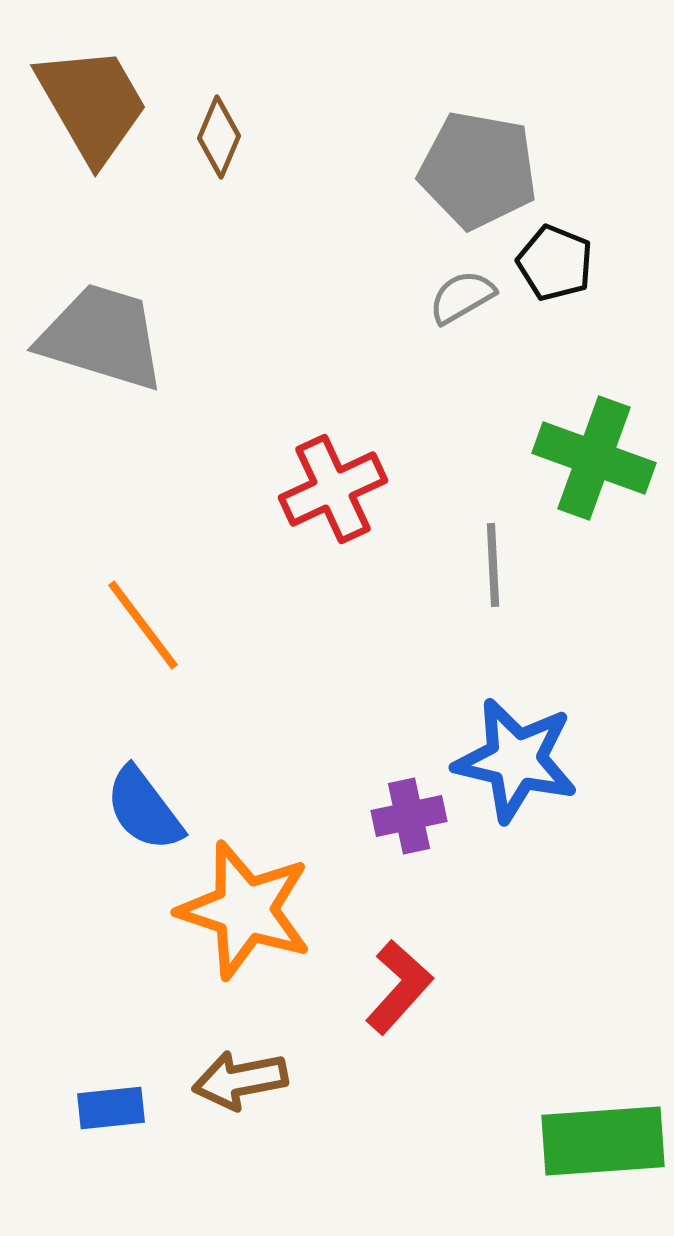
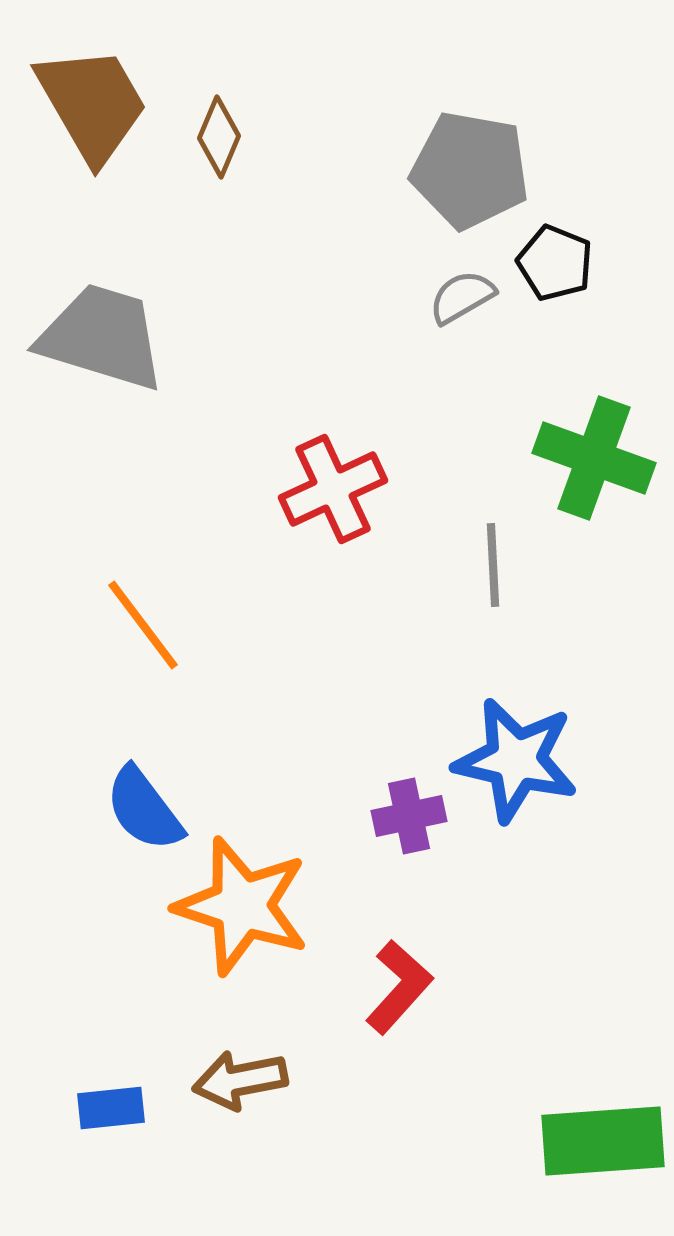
gray pentagon: moved 8 px left
orange star: moved 3 px left, 4 px up
